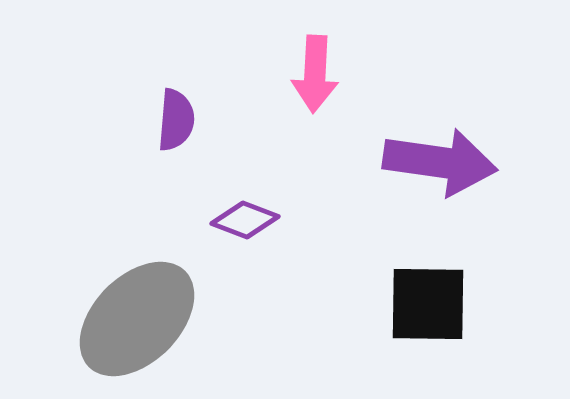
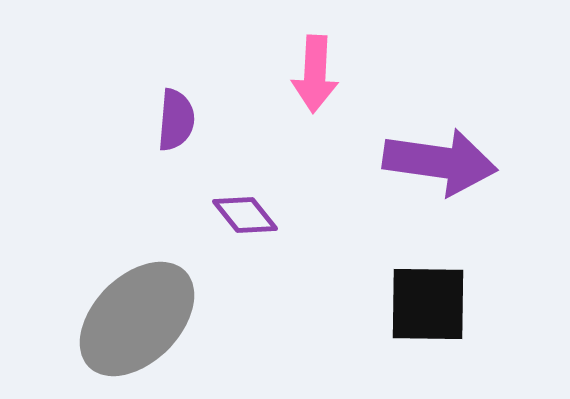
purple diamond: moved 5 px up; rotated 30 degrees clockwise
